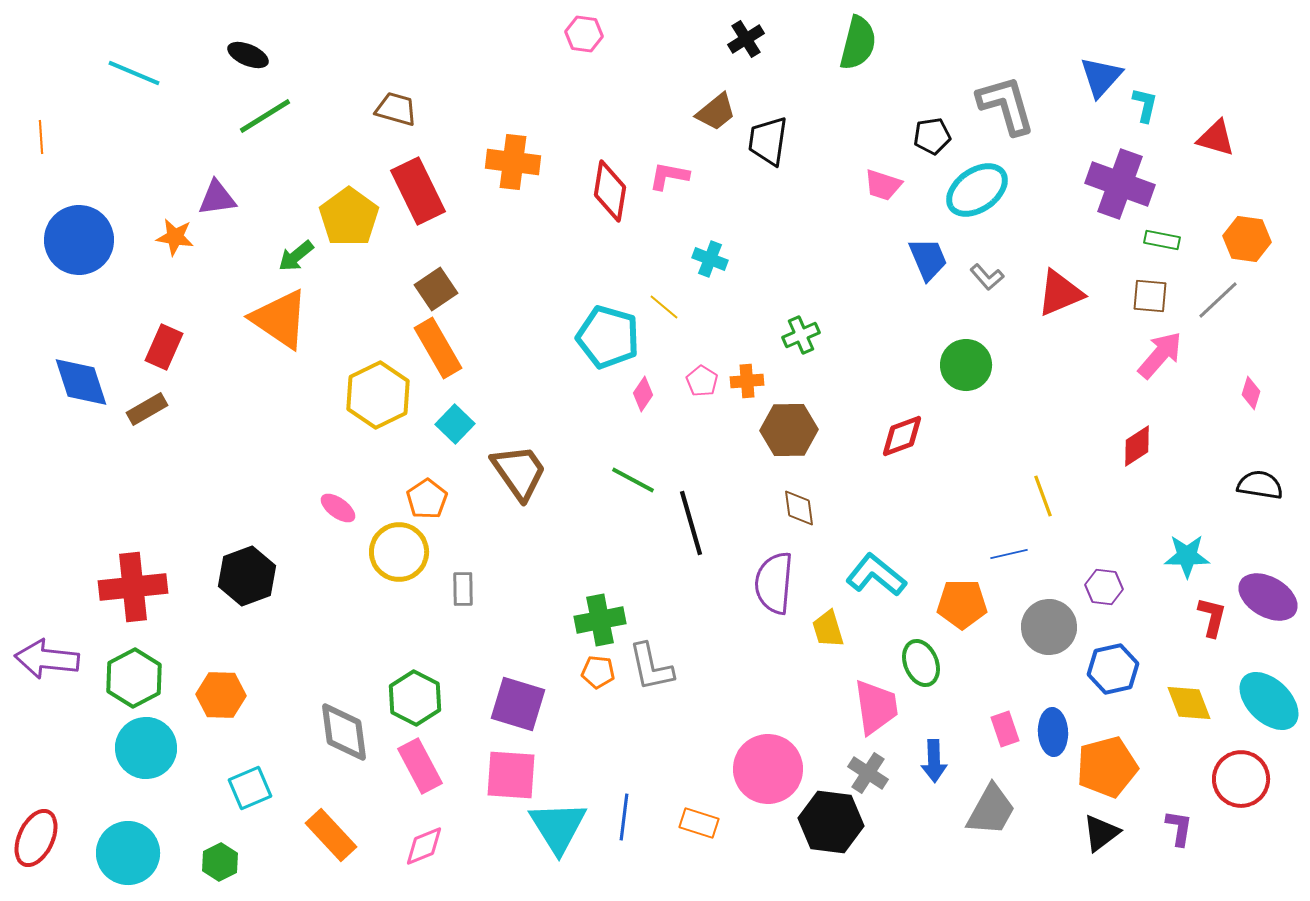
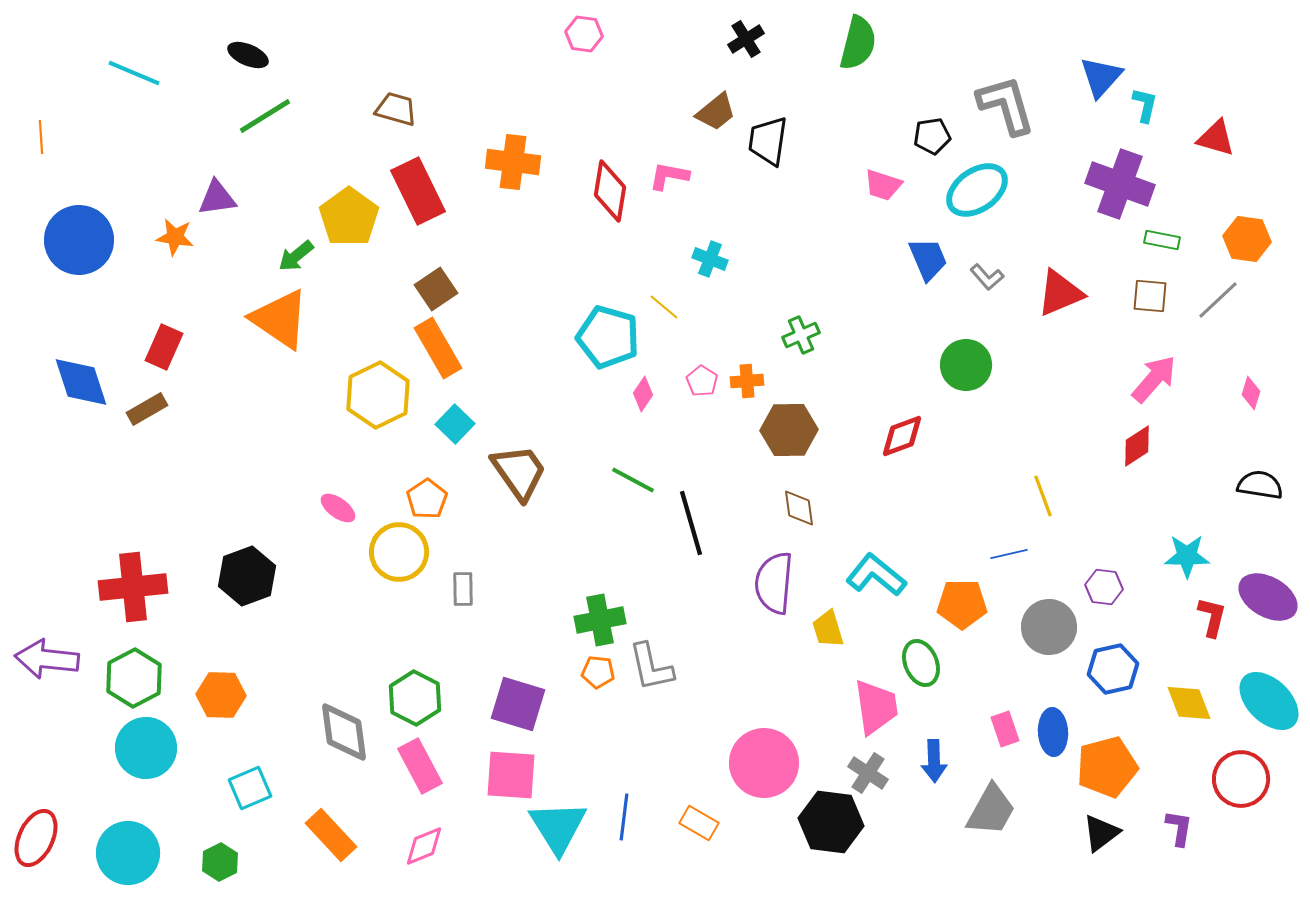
pink arrow at (1160, 355): moved 6 px left, 24 px down
pink circle at (768, 769): moved 4 px left, 6 px up
orange rectangle at (699, 823): rotated 12 degrees clockwise
